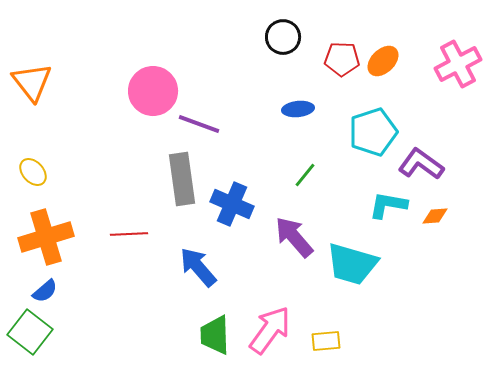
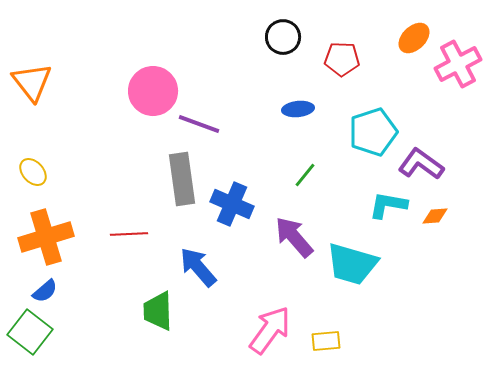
orange ellipse: moved 31 px right, 23 px up
green trapezoid: moved 57 px left, 24 px up
